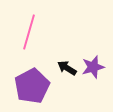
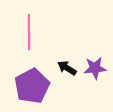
pink line: rotated 16 degrees counterclockwise
purple star: moved 2 px right, 1 px down; rotated 10 degrees clockwise
